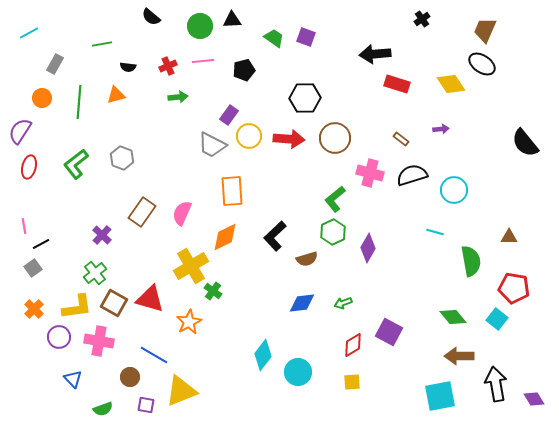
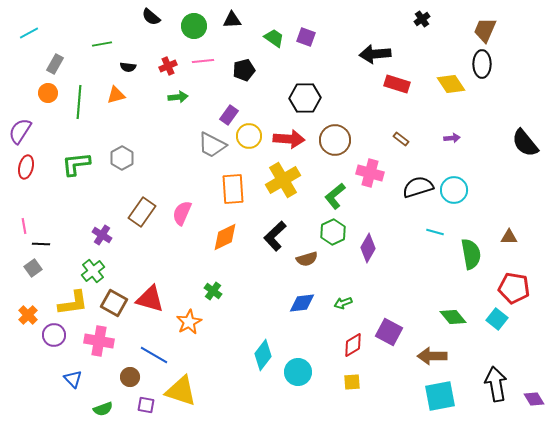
green circle at (200, 26): moved 6 px left
black ellipse at (482, 64): rotated 56 degrees clockwise
orange circle at (42, 98): moved 6 px right, 5 px up
purple arrow at (441, 129): moved 11 px right, 9 px down
brown circle at (335, 138): moved 2 px down
gray hexagon at (122, 158): rotated 10 degrees clockwise
green L-shape at (76, 164): rotated 32 degrees clockwise
red ellipse at (29, 167): moved 3 px left
black semicircle at (412, 175): moved 6 px right, 12 px down
orange rectangle at (232, 191): moved 1 px right, 2 px up
green L-shape at (335, 199): moved 3 px up
purple cross at (102, 235): rotated 12 degrees counterclockwise
black line at (41, 244): rotated 30 degrees clockwise
green semicircle at (471, 261): moved 7 px up
yellow cross at (191, 266): moved 92 px right, 86 px up
green cross at (95, 273): moved 2 px left, 2 px up
yellow L-shape at (77, 307): moved 4 px left, 4 px up
orange cross at (34, 309): moved 6 px left, 6 px down
purple circle at (59, 337): moved 5 px left, 2 px up
brown arrow at (459, 356): moved 27 px left
yellow triangle at (181, 391): rotated 40 degrees clockwise
